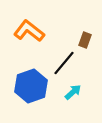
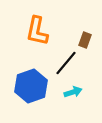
orange L-shape: moved 8 px right; rotated 116 degrees counterclockwise
black line: moved 2 px right
cyan arrow: rotated 24 degrees clockwise
